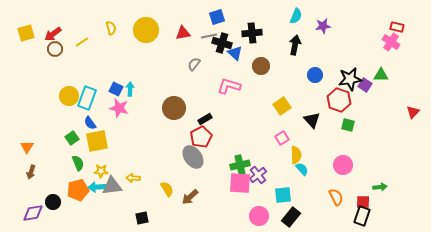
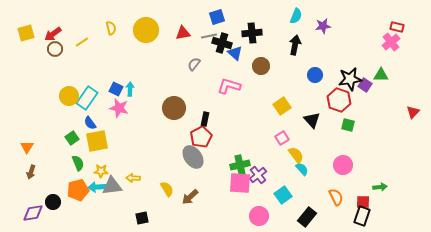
pink cross at (391, 42): rotated 18 degrees clockwise
cyan rectangle at (87, 98): rotated 15 degrees clockwise
black rectangle at (205, 119): rotated 48 degrees counterclockwise
yellow semicircle at (296, 155): rotated 36 degrees counterclockwise
cyan square at (283, 195): rotated 30 degrees counterclockwise
black rectangle at (291, 217): moved 16 px right
